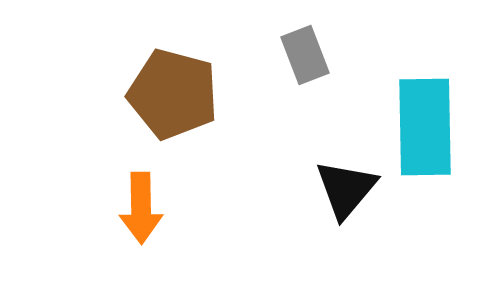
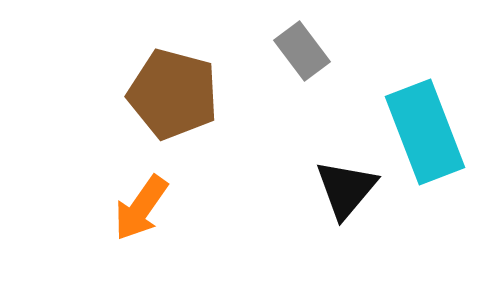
gray rectangle: moved 3 px left, 4 px up; rotated 16 degrees counterclockwise
cyan rectangle: moved 5 px down; rotated 20 degrees counterclockwise
orange arrow: rotated 36 degrees clockwise
